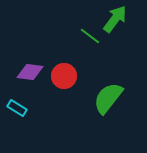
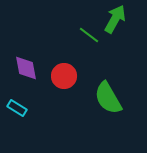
green arrow: rotated 8 degrees counterclockwise
green line: moved 1 px left, 1 px up
purple diamond: moved 4 px left, 4 px up; rotated 72 degrees clockwise
green semicircle: rotated 68 degrees counterclockwise
